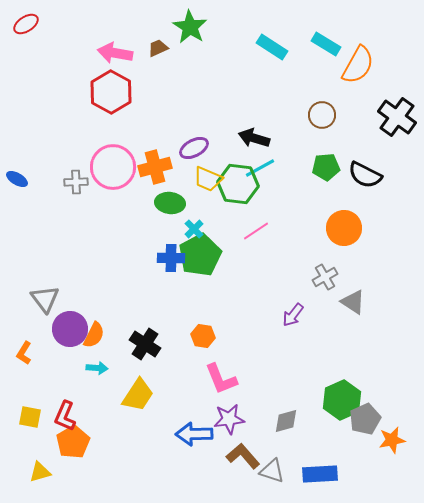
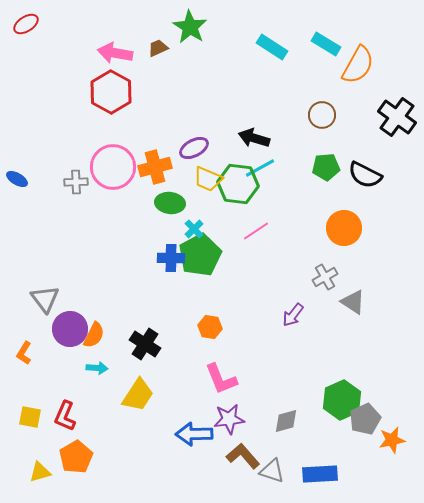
orange hexagon at (203, 336): moved 7 px right, 9 px up
orange pentagon at (73, 442): moved 3 px right, 15 px down
